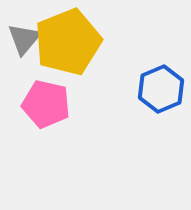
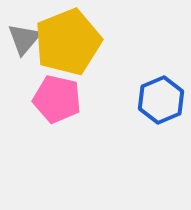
blue hexagon: moved 11 px down
pink pentagon: moved 11 px right, 5 px up
